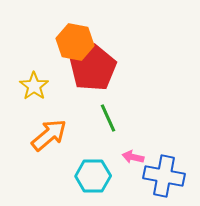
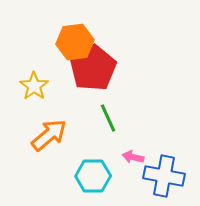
orange hexagon: rotated 18 degrees counterclockwise
